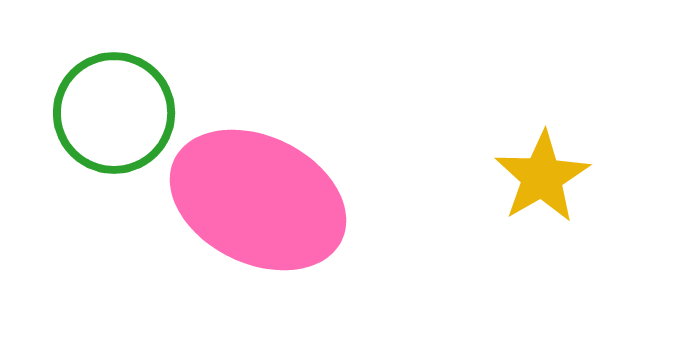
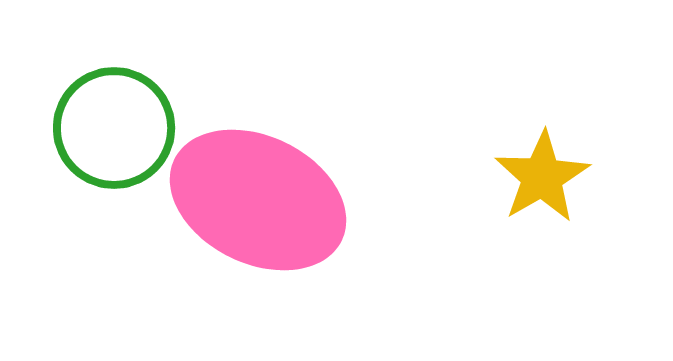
green circle: moved 15 px down
